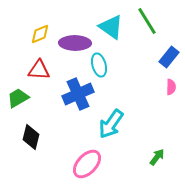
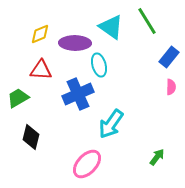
red triangle: moved 2 px right
